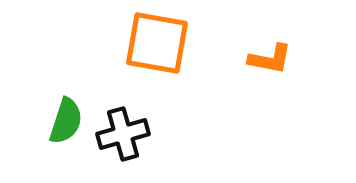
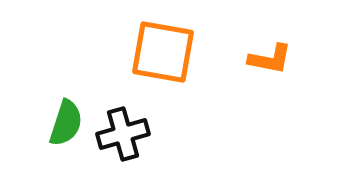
orange square: moved 6 px right, 9 px down
green semicircle: moved 2 px down
